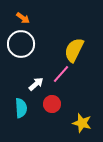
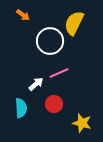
orange arrow: moved 3 px up
white circle: moved 29 px right, 3 px up
yellow semicircle: moved 27 px up
pink line: moved 2 px left, 1 px up; rotated 24 degrees clockwise
red circle: moved 2 px right
